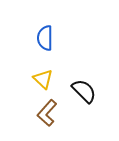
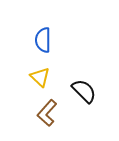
blue semicircle: moved 2 px left, 2 px down
yellow triangle: moved 3 px left, 2 px up
